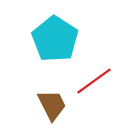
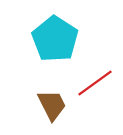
red line: moved 1 px right, 2 px down
